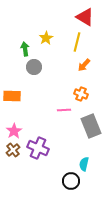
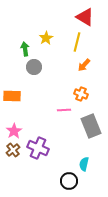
black circle: moved 2 px left
